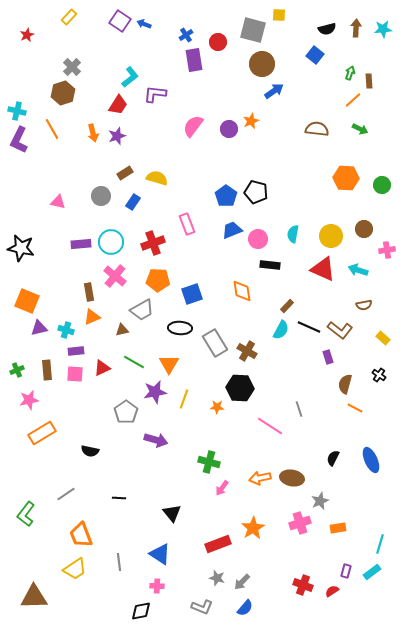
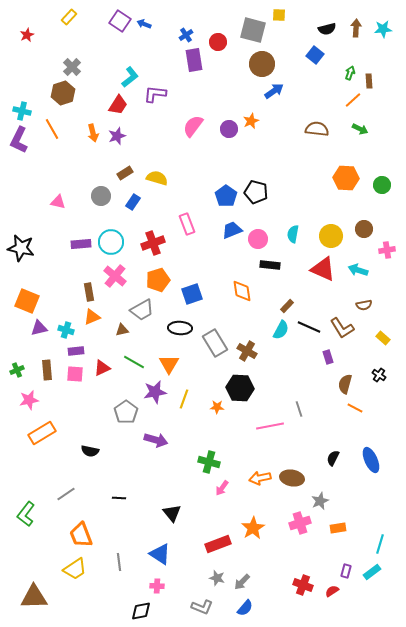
cyan cross at (17, 111): moved 5 px right
orange pentagon at (158, 280): rotated 20 degrees counterclockwise
brown L-shape at (340, 330): moved 2 px right, 2 px up; rotated 20 degrees clockwise
pink line at (270, 426): rotated 44 degrees counterclockwise
